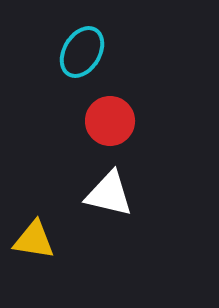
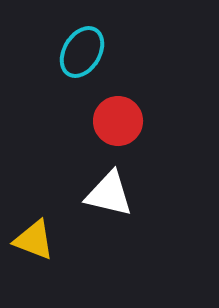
red circle: moved 8 px right
yellow triangle: rotated 12 degrees clockwise
